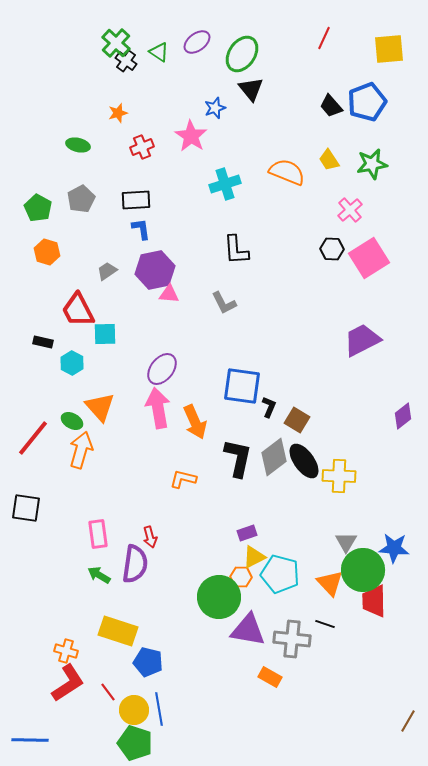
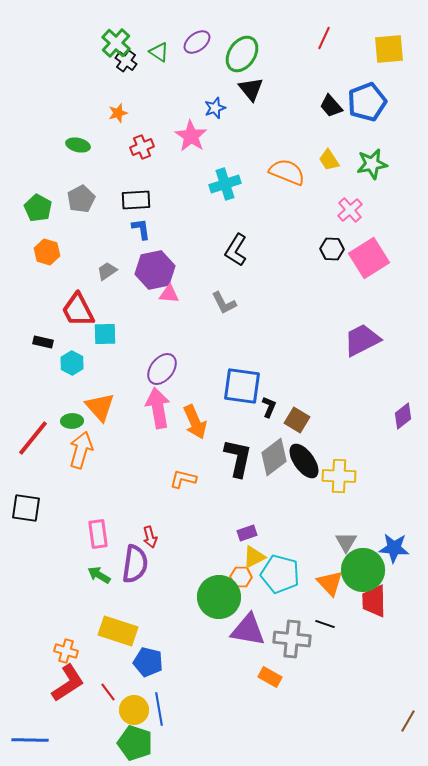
black L-shape at (236, 250): rotated 36 degrees clockwise
green ellipse at (72, 421): rotated 30 degrees counterclockwise
